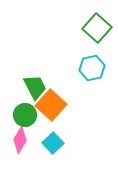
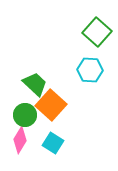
green square: moved 4 px down
cyan hexagon: moved 2 px left, 2 px down; rotated 15 degrees clockwise
green trapezoid: moved 3 px up; rotated 20 degrees counterclockwise
cyan square: rotated 15 degrees counterclockwise
